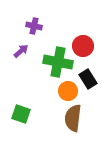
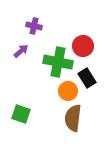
black rectangle: moved 1 px left, 1 px up
